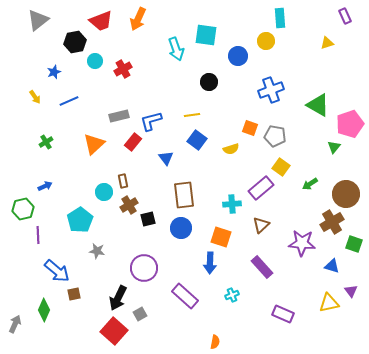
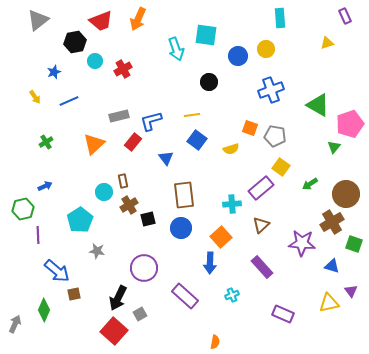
yellow circle at (266, 41): moved 8 px down
orange square at (221, 237): rotated 30 degrees clockwise
